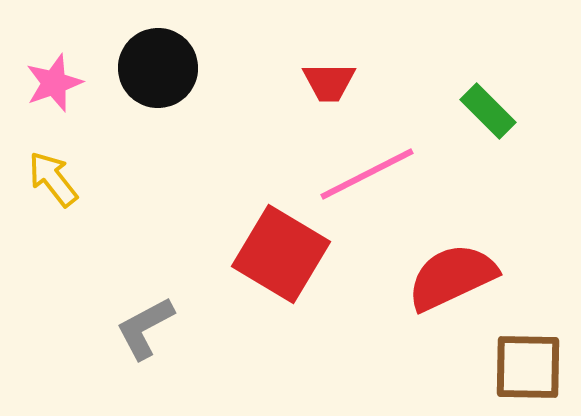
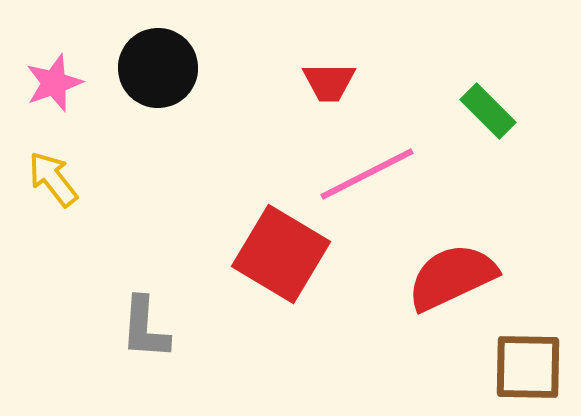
gray L-shape: rotated 58 degrees counterclockwise
